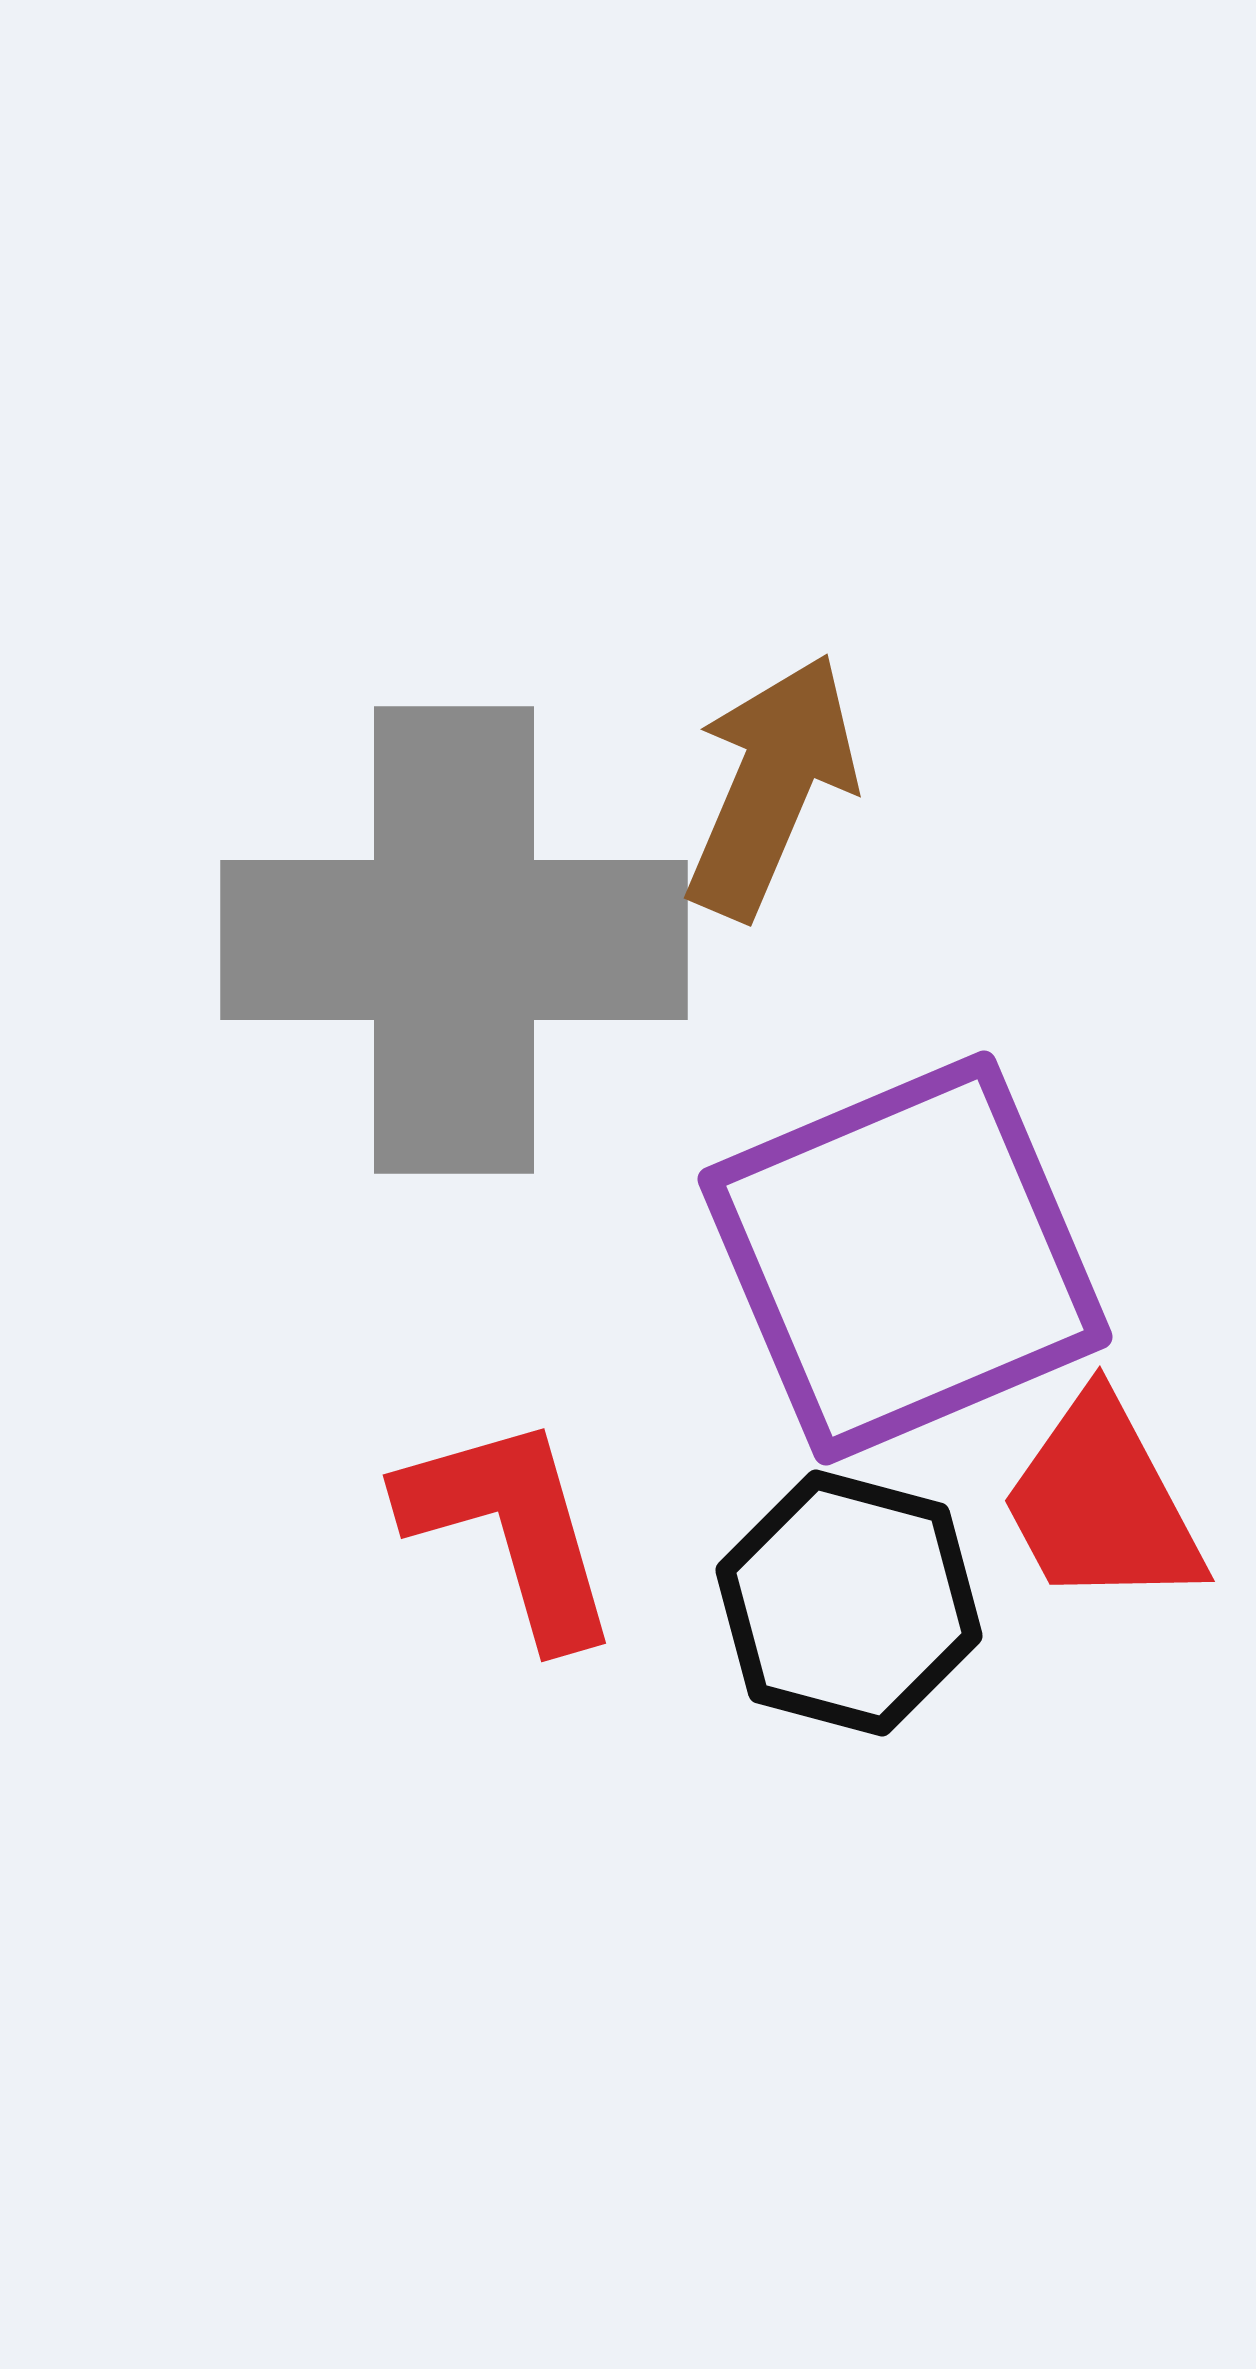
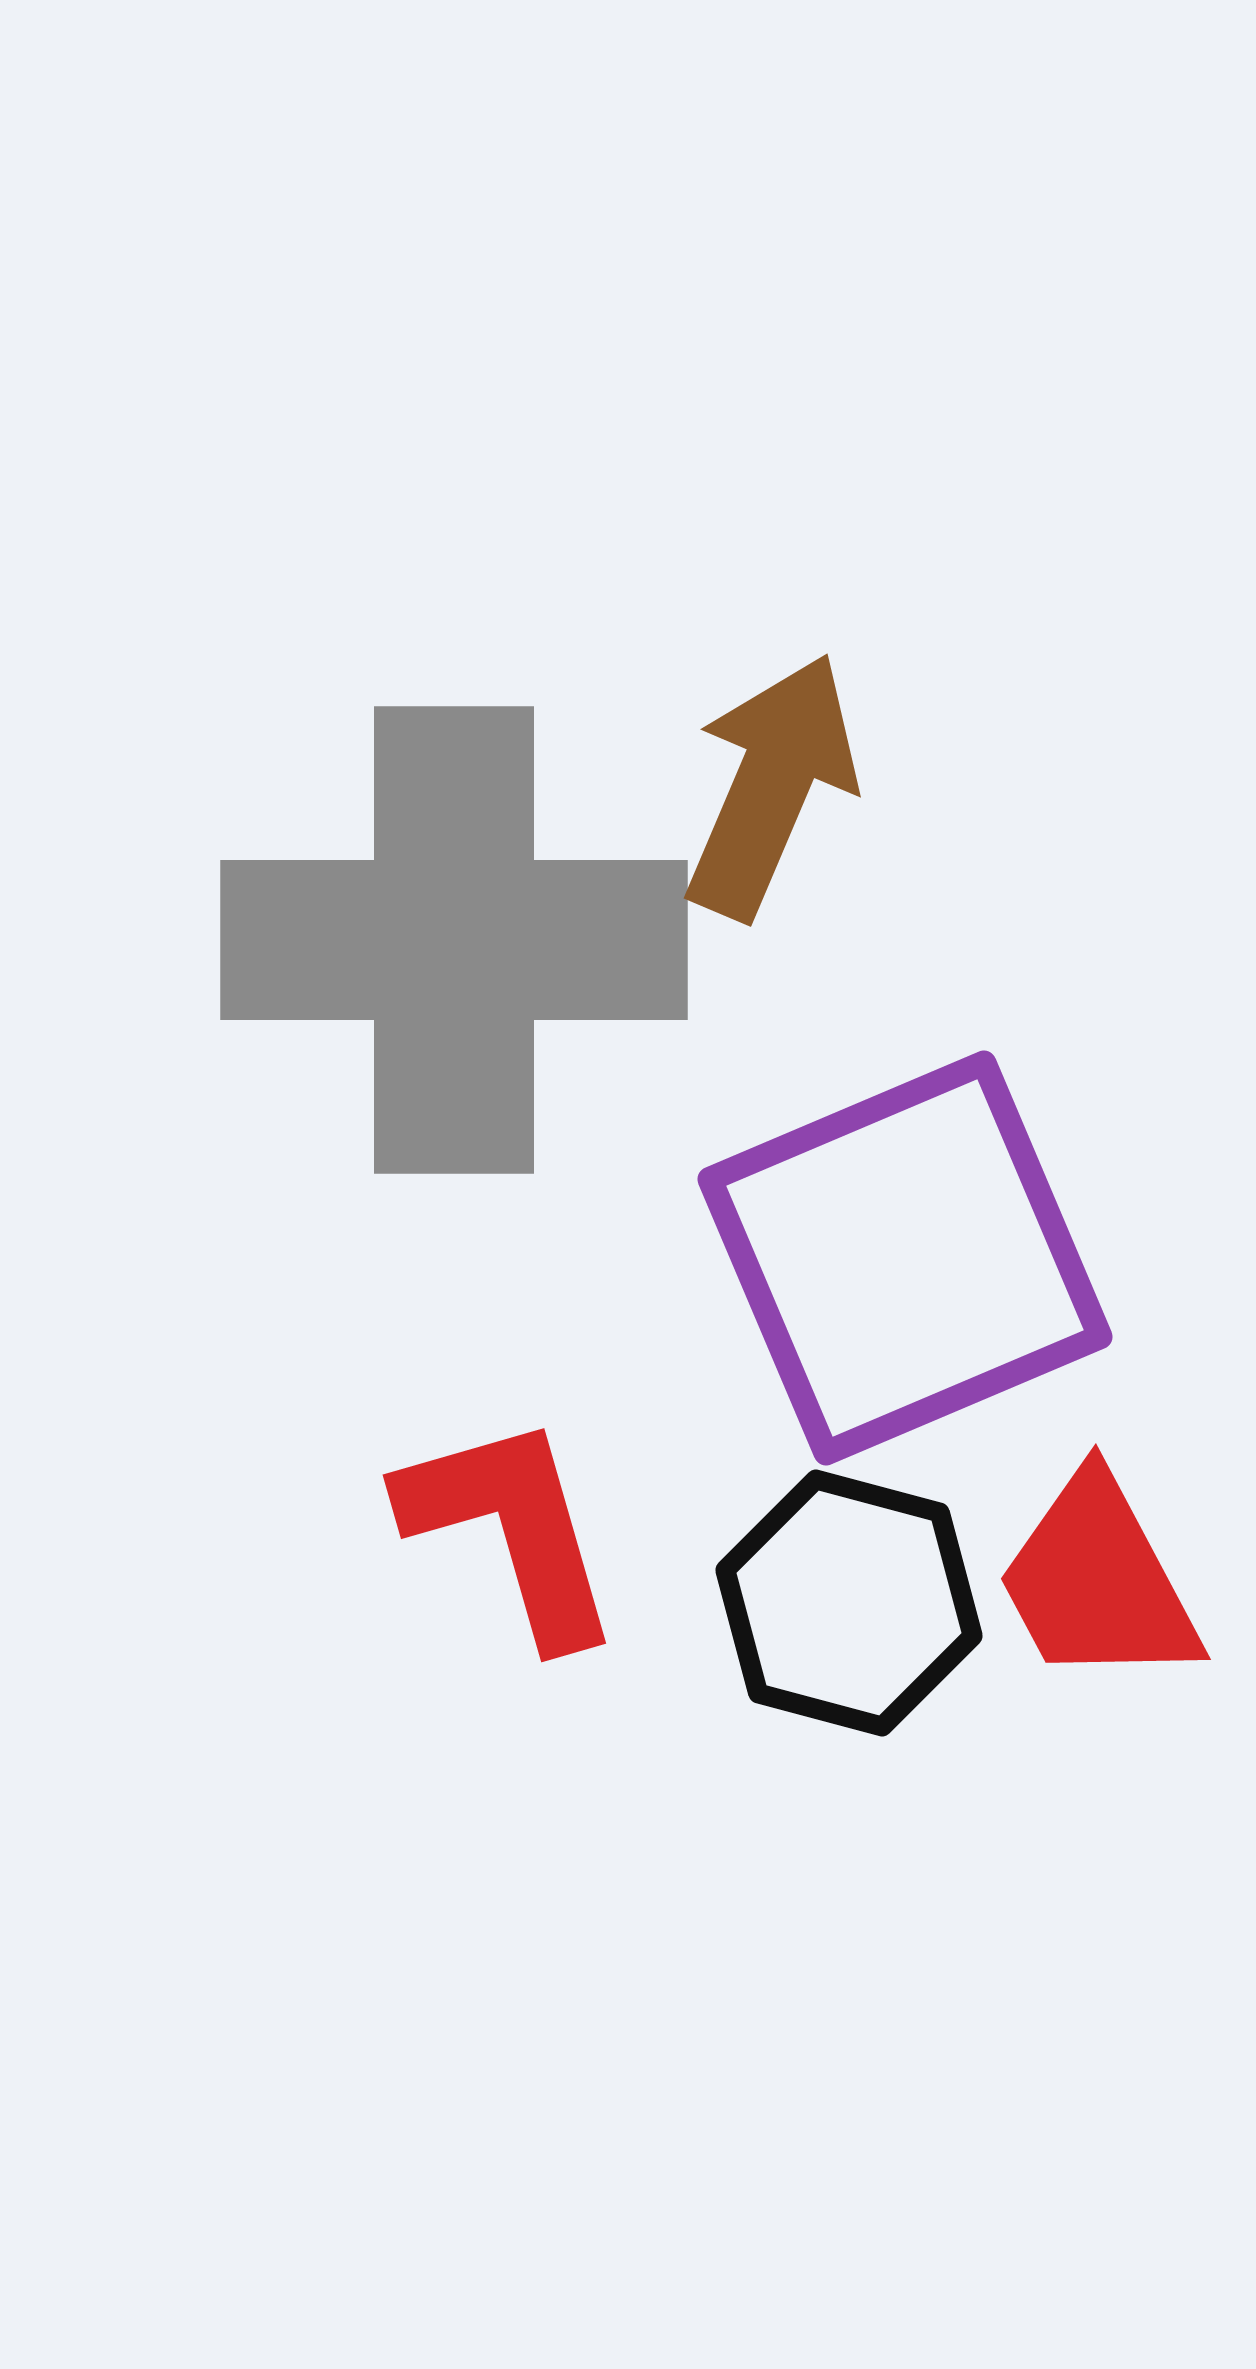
red trapezoid: moved 4 px left, 78 px down
